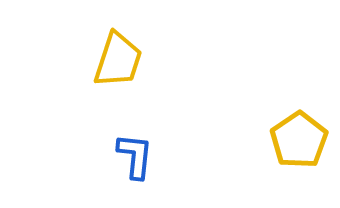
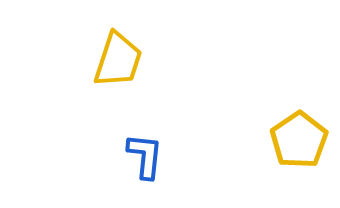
blue L-shape: moved 10 px right
